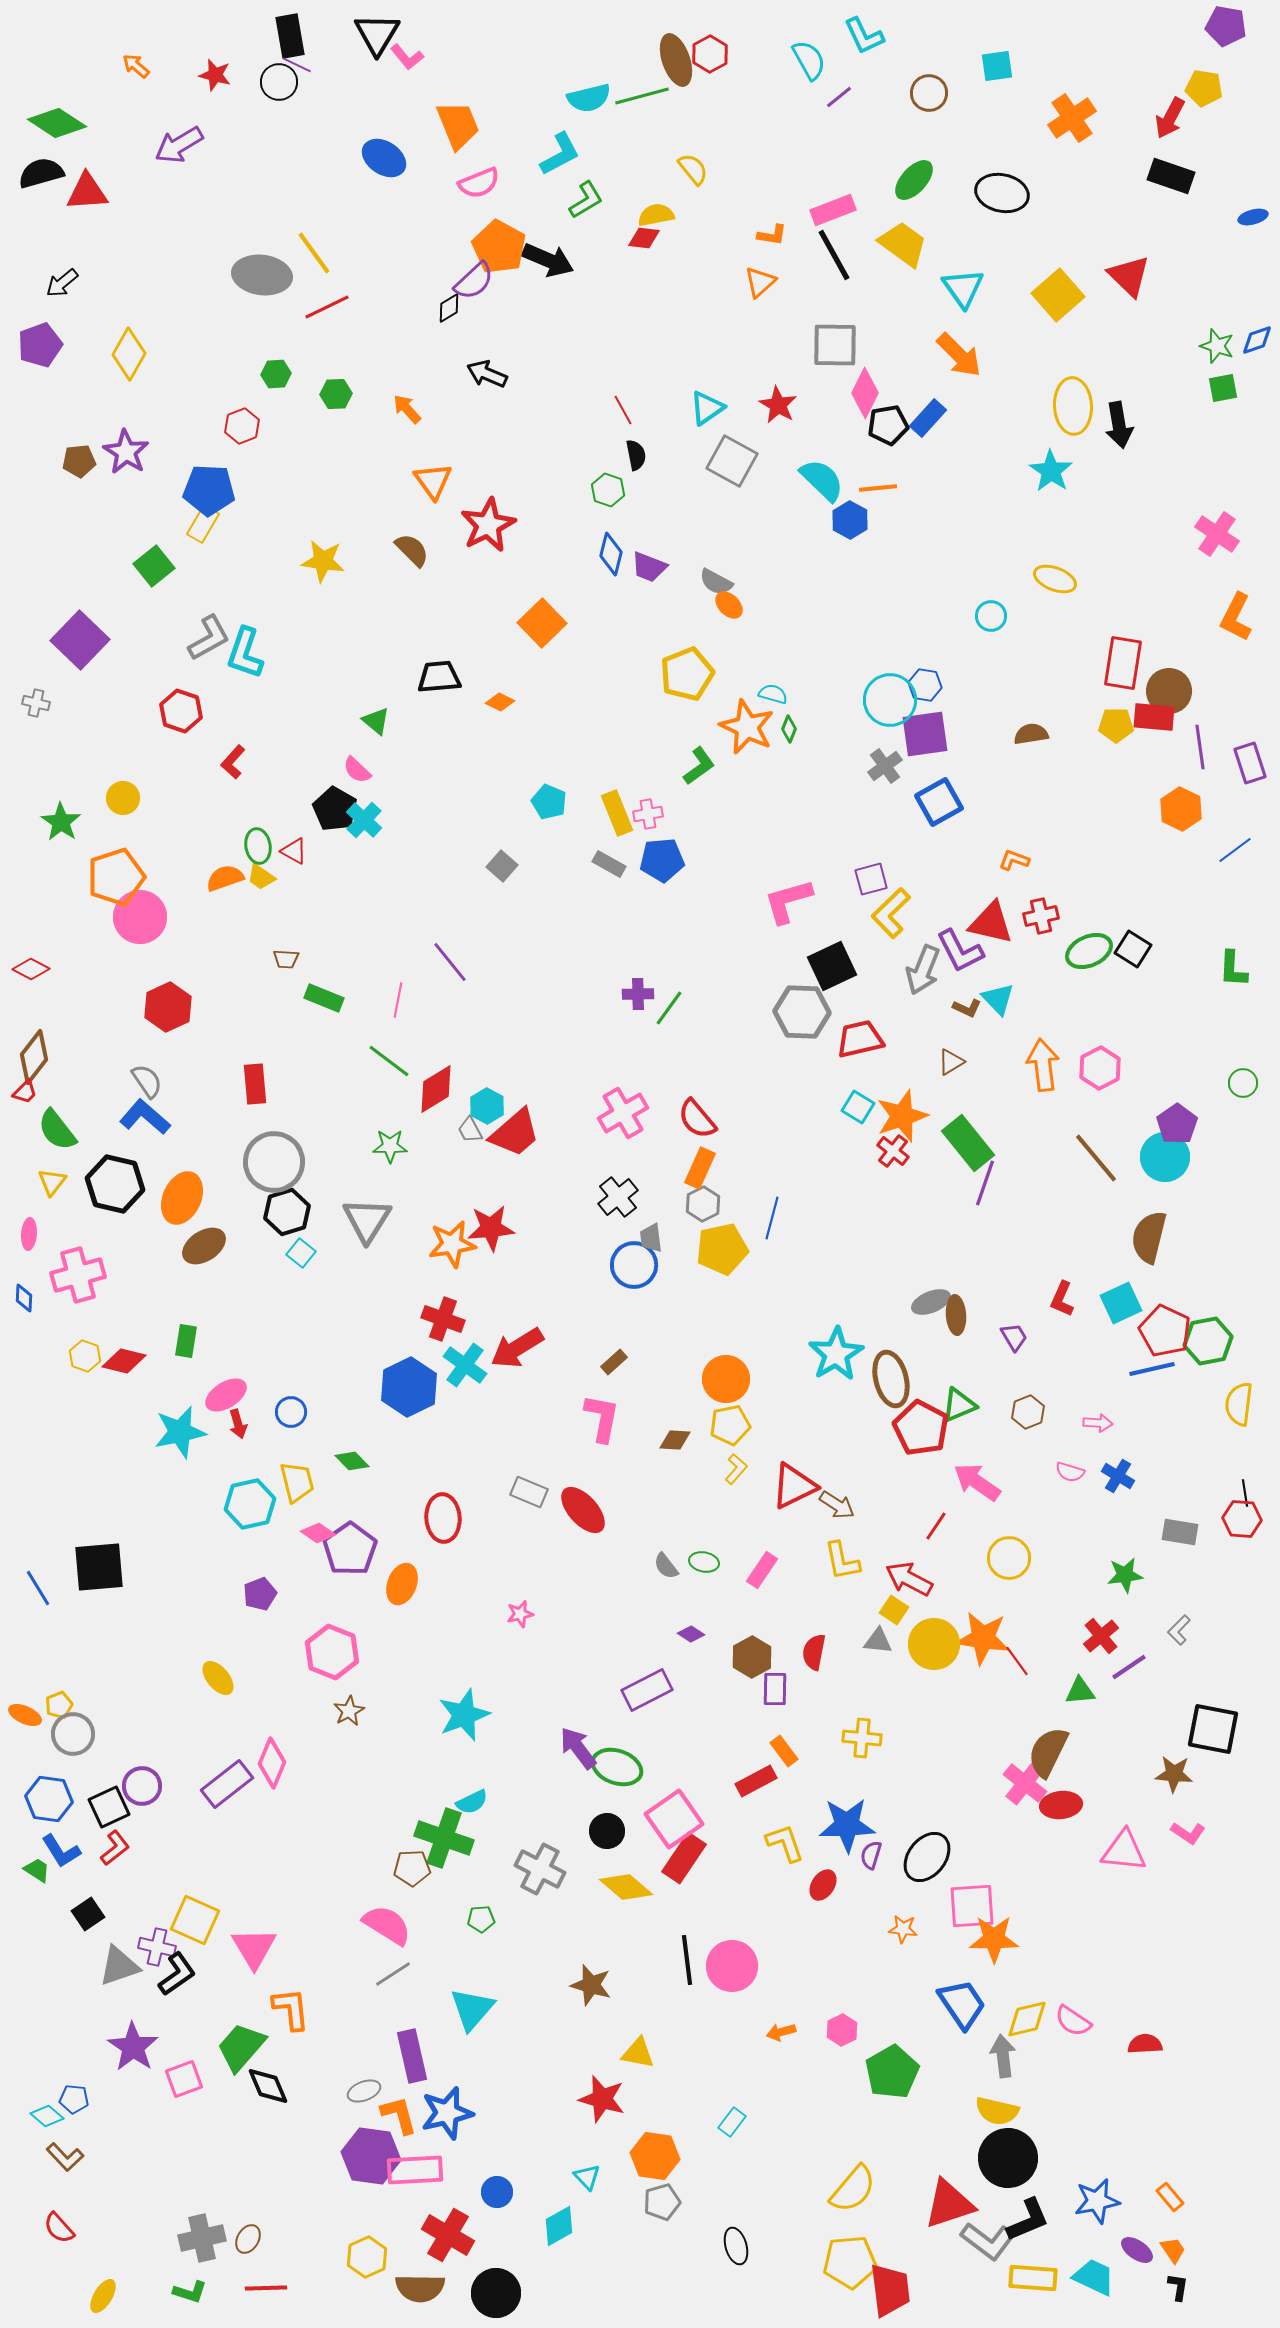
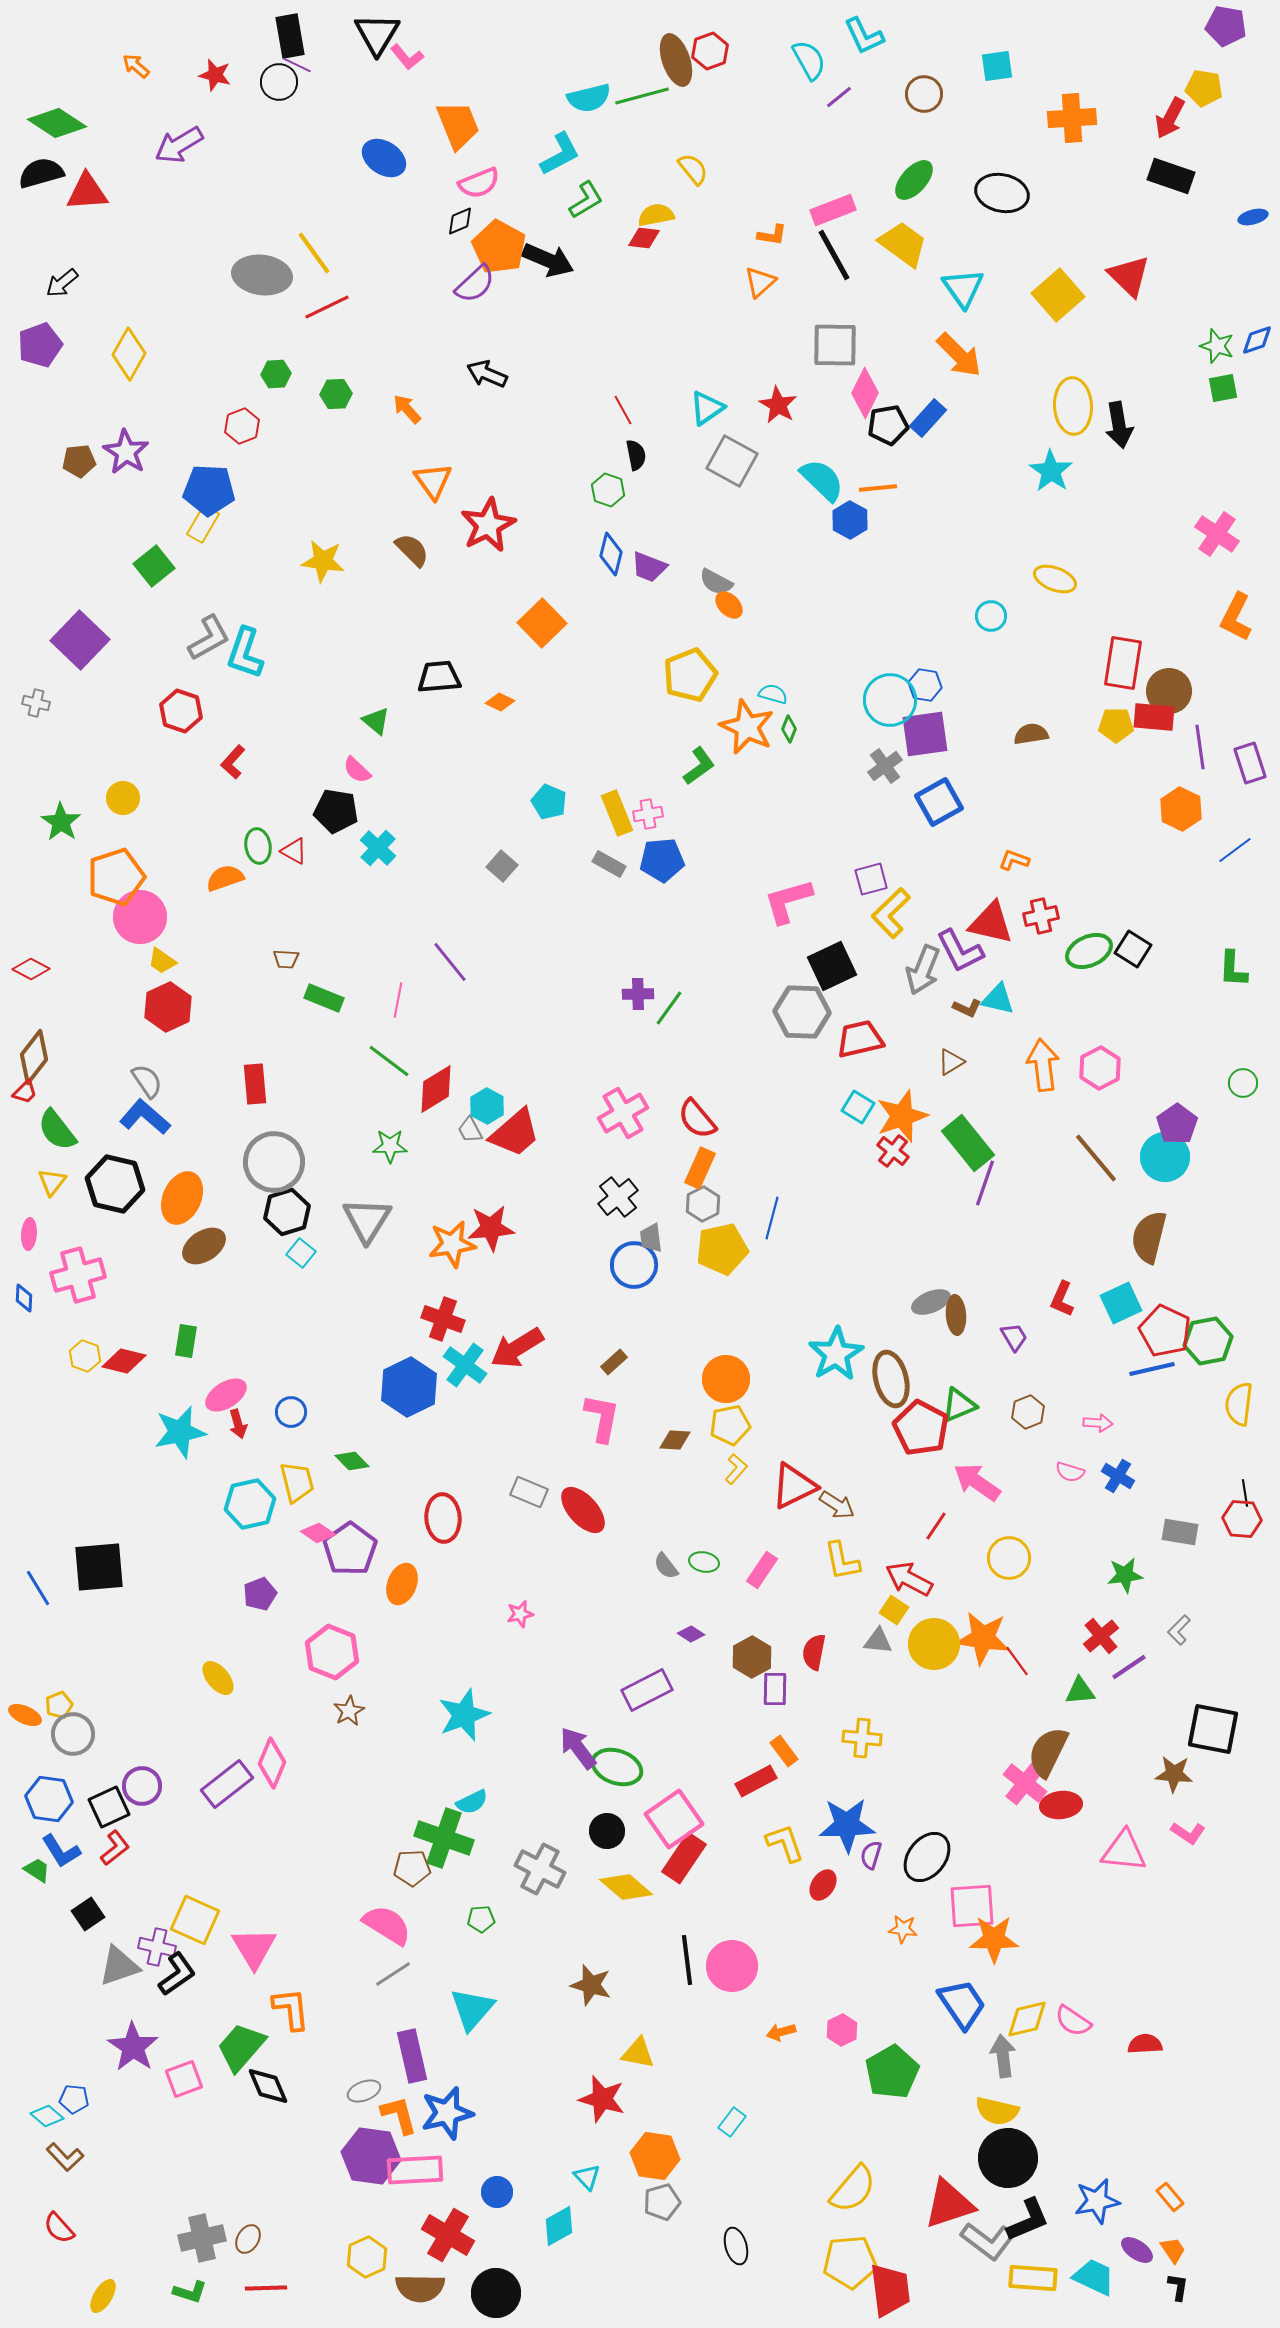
red hexagon at (710, 54): moved 3 px up; rotated 9 degrees clockwise
brown circle at (929, 93): moved 5 px left, 1 px down
orange cross at (1072, 118): rotated 30 degrees clockwise
purple semicircle at (474, 281): moved 1 px right, 3 px down
black diamond at (449, 308): moved 11 px right, 87 px up; rotated 8 degrees clockwise
yellow pentagon at (687, 674): moved 3 px right, 1 px down
black pentagon at (335, 809): moved 1 px right, 2 px down; rotated 21 degrees counterclockwise
cyan cross at (364, 820): moved 14 px right, 28 px down
yellow trapezoid at (261, 877): moved 99 px left, 84 px down
cyan triangle at (998, 999): rotated 33 degrees counterclockwise
